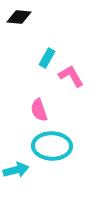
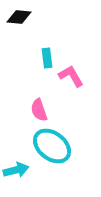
cyan rectangle: rotated 36 degrees counterclockwise
cyan ellipse: rotated 36 degrees clockwise
